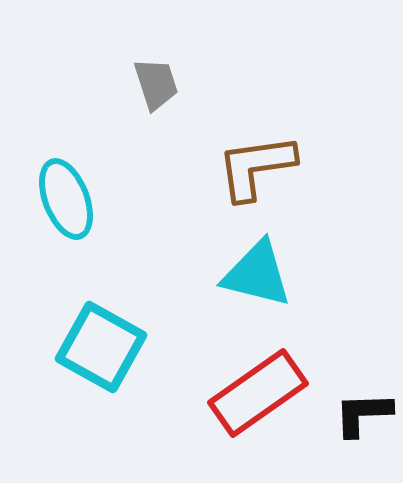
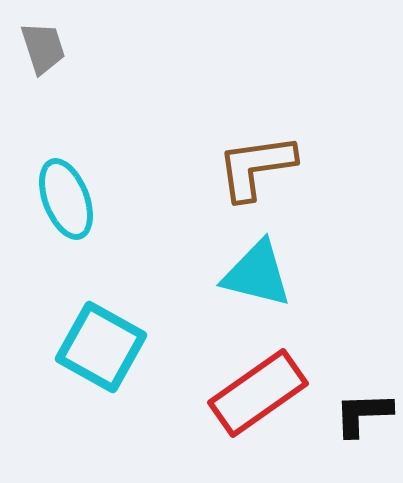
gray trapezoid: moved 113 px left, 36 px up
